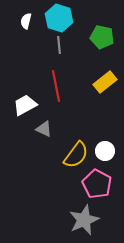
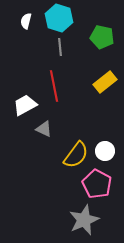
gray line: moved 1 px right, 2 px down
red line: moved 2 px left
